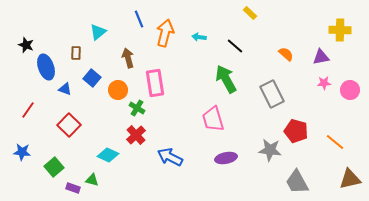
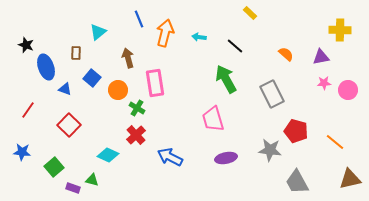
pink circle: moved 2 px left
